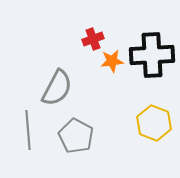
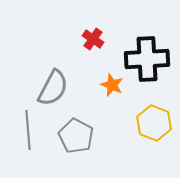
red cross: rotated 35 degrees counterclockwise
black cross: moved 5 px left, 4 px down
orange star: moved 24 px down; rotated 30 degrees clockwise
gray semicircle: moved 4 px left
